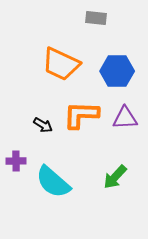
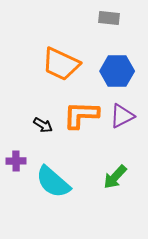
gray rectangle: moved 13 px right
purple triangle: moved 3 px left, 2 px up; rotated 24 degrees counterclockwise
